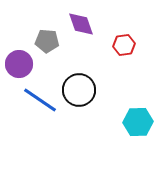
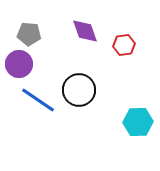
purple diamond: moved 4 px right, 7 px down
gray pentagon: moved 18 px left, 7 px up
blue line: moved 2 px left
